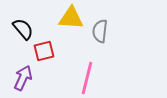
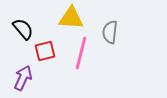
gray semicircle: moved 10 px right, 1 px down
red square: moved 1 px right
pink line: moved 6 px left, 25 px up
